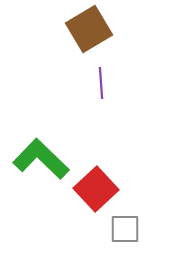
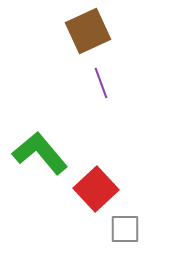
brown square: moved 1 px left, 2 px down; rotated 6 degrees clockwise
purple line: rotated 16 degrees counterclockwise
green L-shape: moved 1 px left, 6 px up; rotated 6 degrees clockwise
